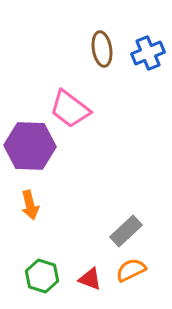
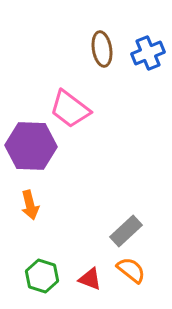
purple hexagon: moved 1 px right
orange semicircle: rotated 64 degrees clockwise
